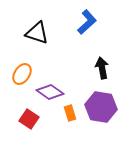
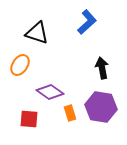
orange ellipse: moved 2 px left, 9 px up
red square: rotated 30 degrees counterclockwise
